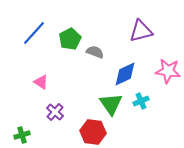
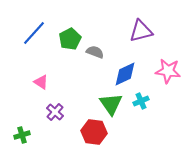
red hexagon: moved 1 px right
